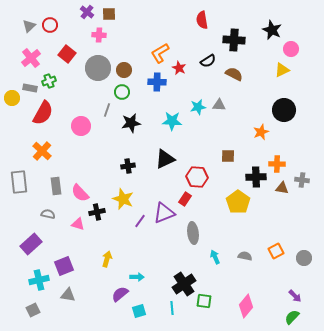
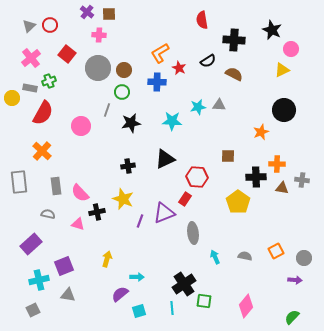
purple line at (140, 221): rotated 16 degrees counterclockwise
purple arrow at (295, 296): moved 16 px up; rotated 40 degrees counterclockwise
